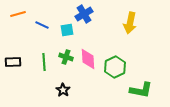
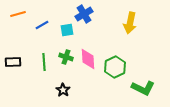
blue line: rotated 56 degrees counterclockwise
green L-shape: moved 2 px right, 2 px up; rotated 15 degrees clockwise
